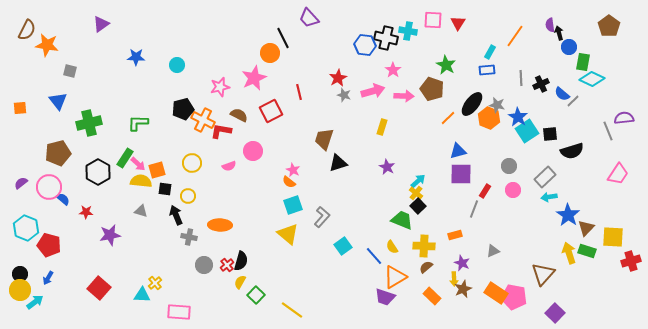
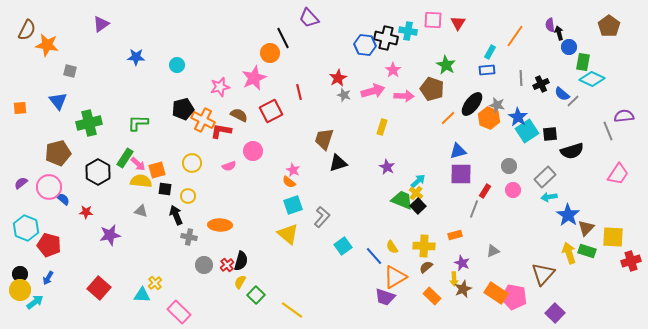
purple semicircle at (624, 118): moved 2 px up
green trapezoid at (402, 220): moved 20 px up
pink rectangle at (179, 312): rotated 40 degrees clockwise
